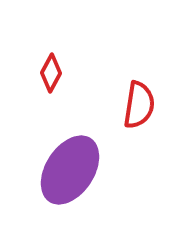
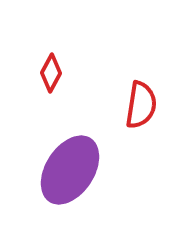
red semicircle: moved 2 px right
